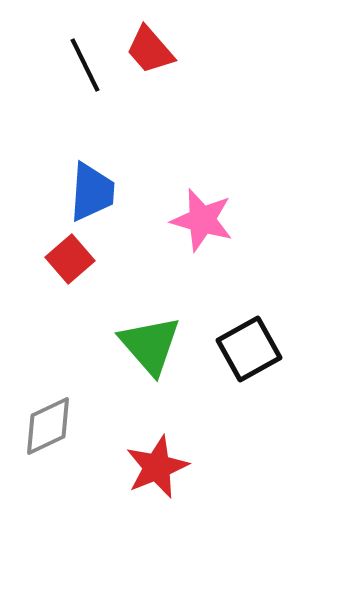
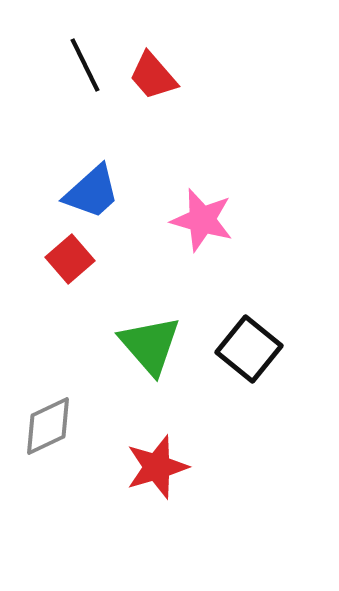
red trapezoid: moved 3 px right, 26 px down
blue trapezoid: rotated 44 degrees clockwise
black square: rotated 22 degrees counterclockwise
red star: rotated 6 degrees clockwise
